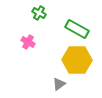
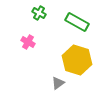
green rectangle: moved 7 px up
yellow hexagon: rotated 16 degrees clockwise
gray triangle: moved 1 px left, 1 px up
